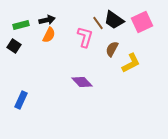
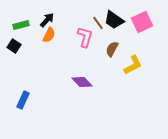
black arrow: rotated 35 degrees counterclockwise
yellow L-shape: moved 2 px right, 2 px down
blue rectangle: moved 2 px right
